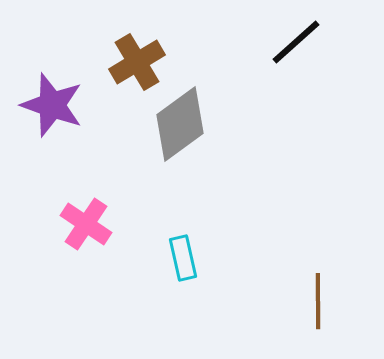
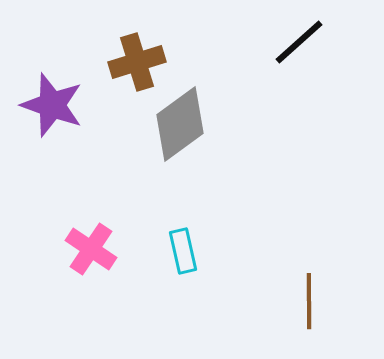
black line: moved 3 px right
brown cross: rotated 14 degrees clockwise
pink cross: moved 5 px right, 25 px down
cyan rectangle: moved 7 px up
brown line: moved 9 px left
